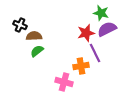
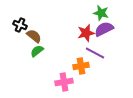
purple semicircle: moved 3 px left
brown semicircle: rotated 42 degrees clockwise
purple line: rotated 36 degrees counterclockwise
pink cross: rotated 24 degrees counterclockwise
